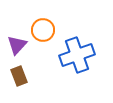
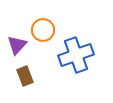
blue cross: moved 1 px left
brown rectangle: moved 6 px right
